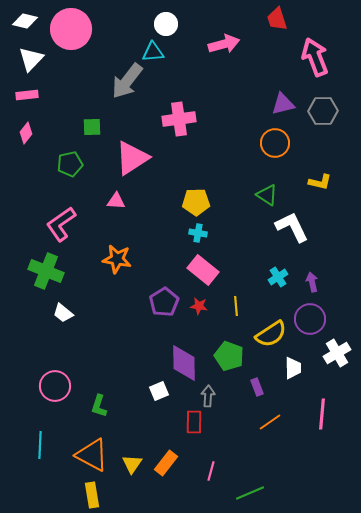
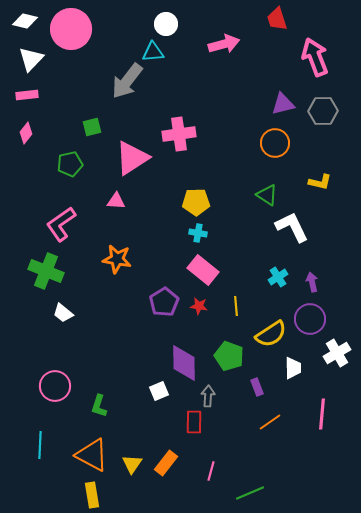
pink cross at (179, 119): moved 15 px down
green square at (92, 127): rotated 12 degrees counterclockwise
